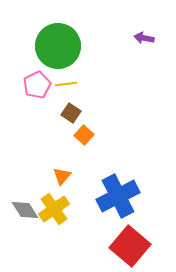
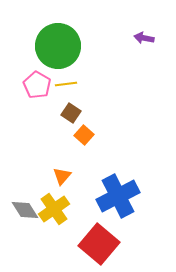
pink pentagon: rotated 16 degrees counterclockwise
red square: moved 31 px left, 2 px up
